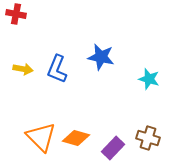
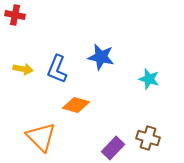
red cross: moved 1 px left, 1 px down
orange diamond: moved 33 px up
